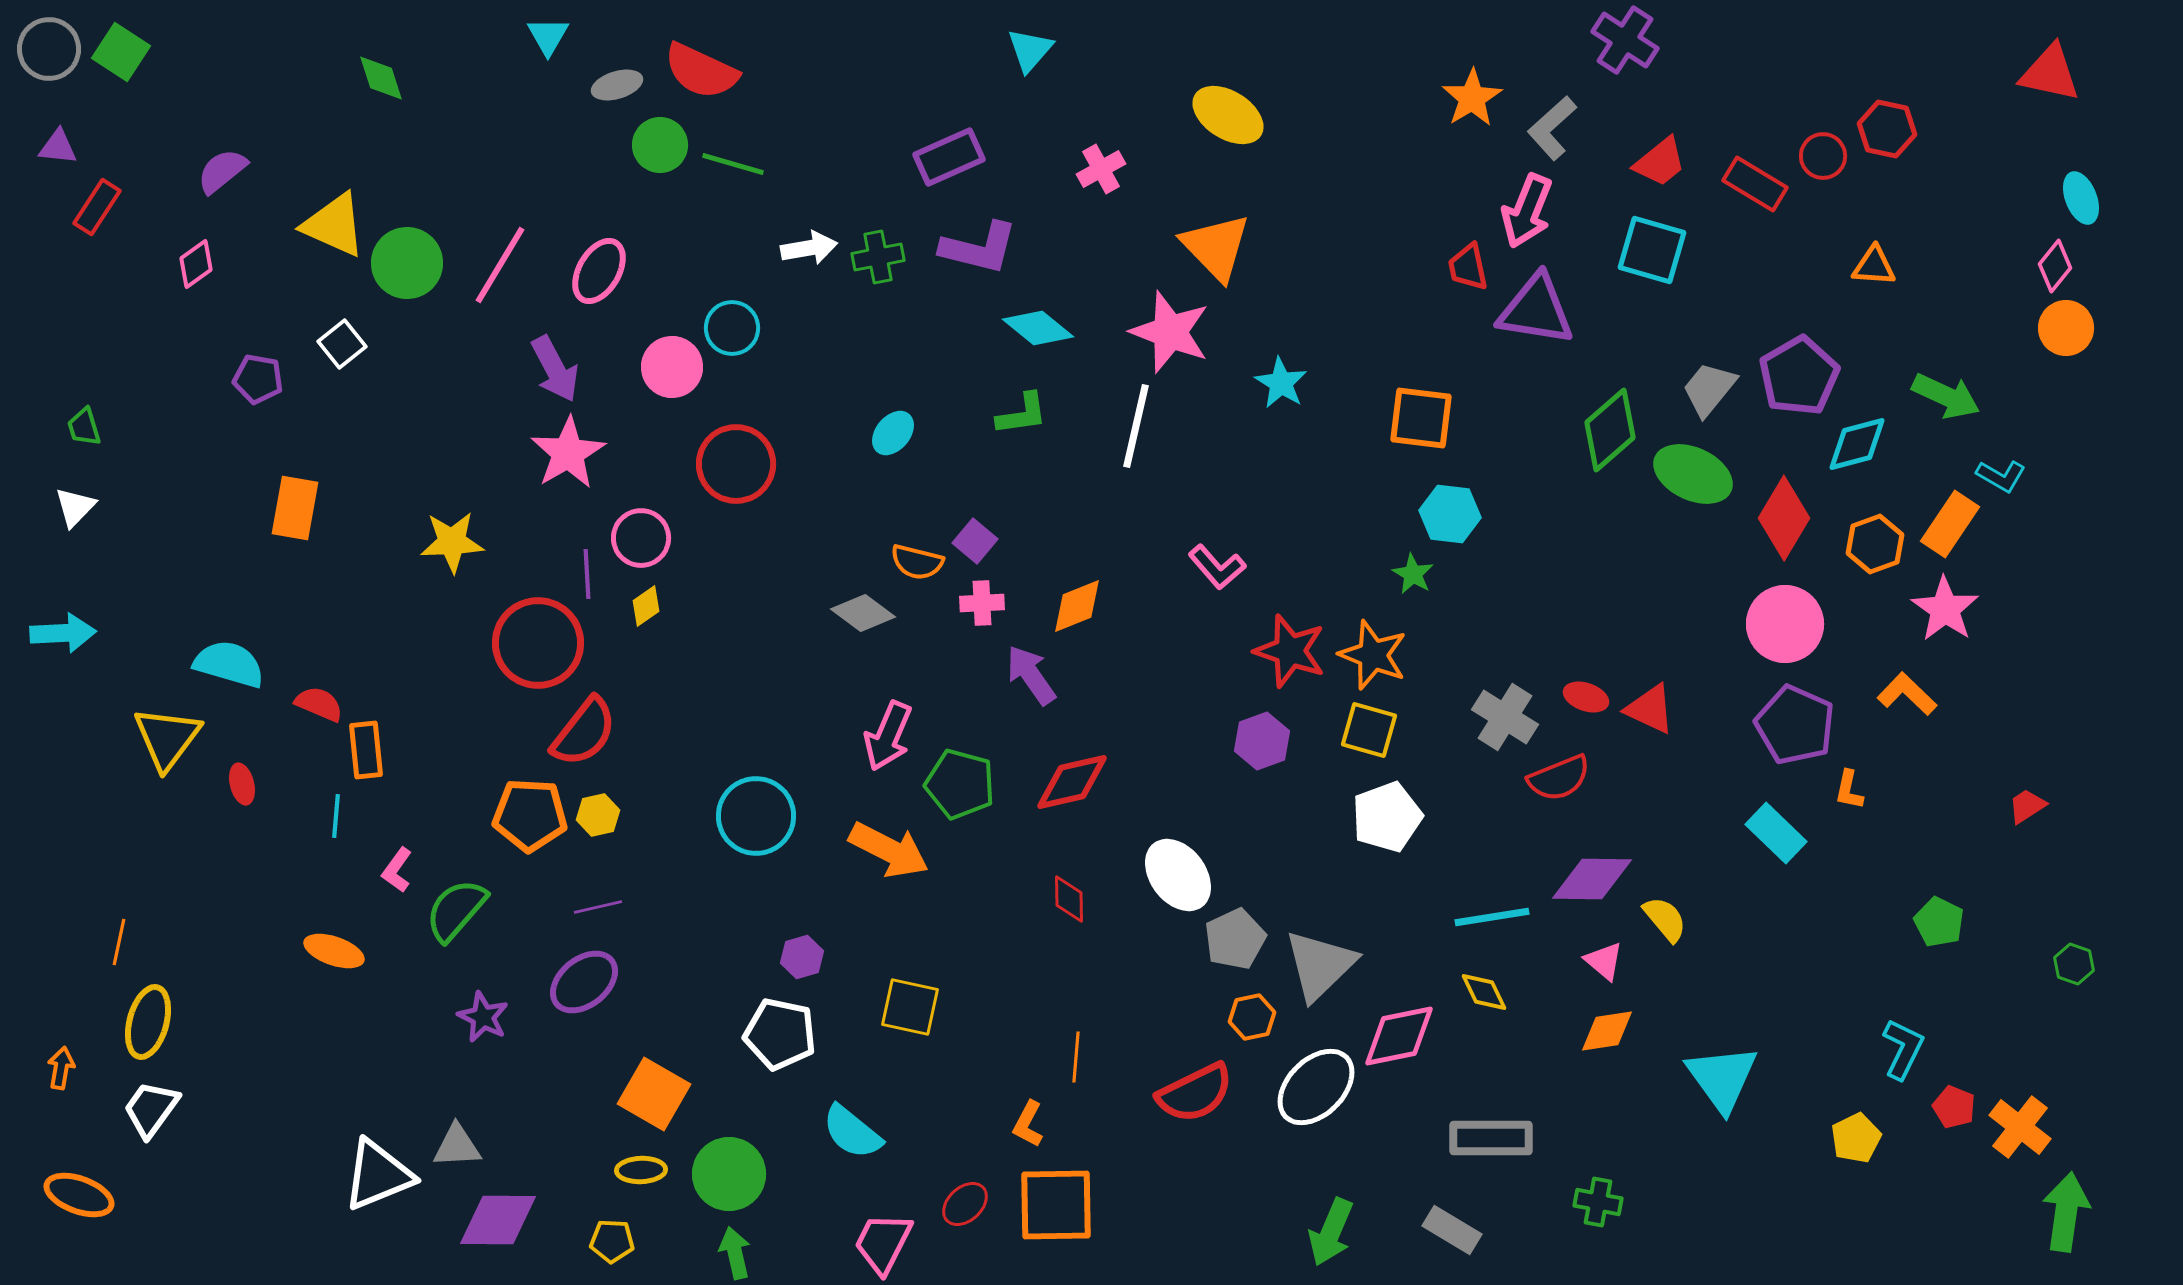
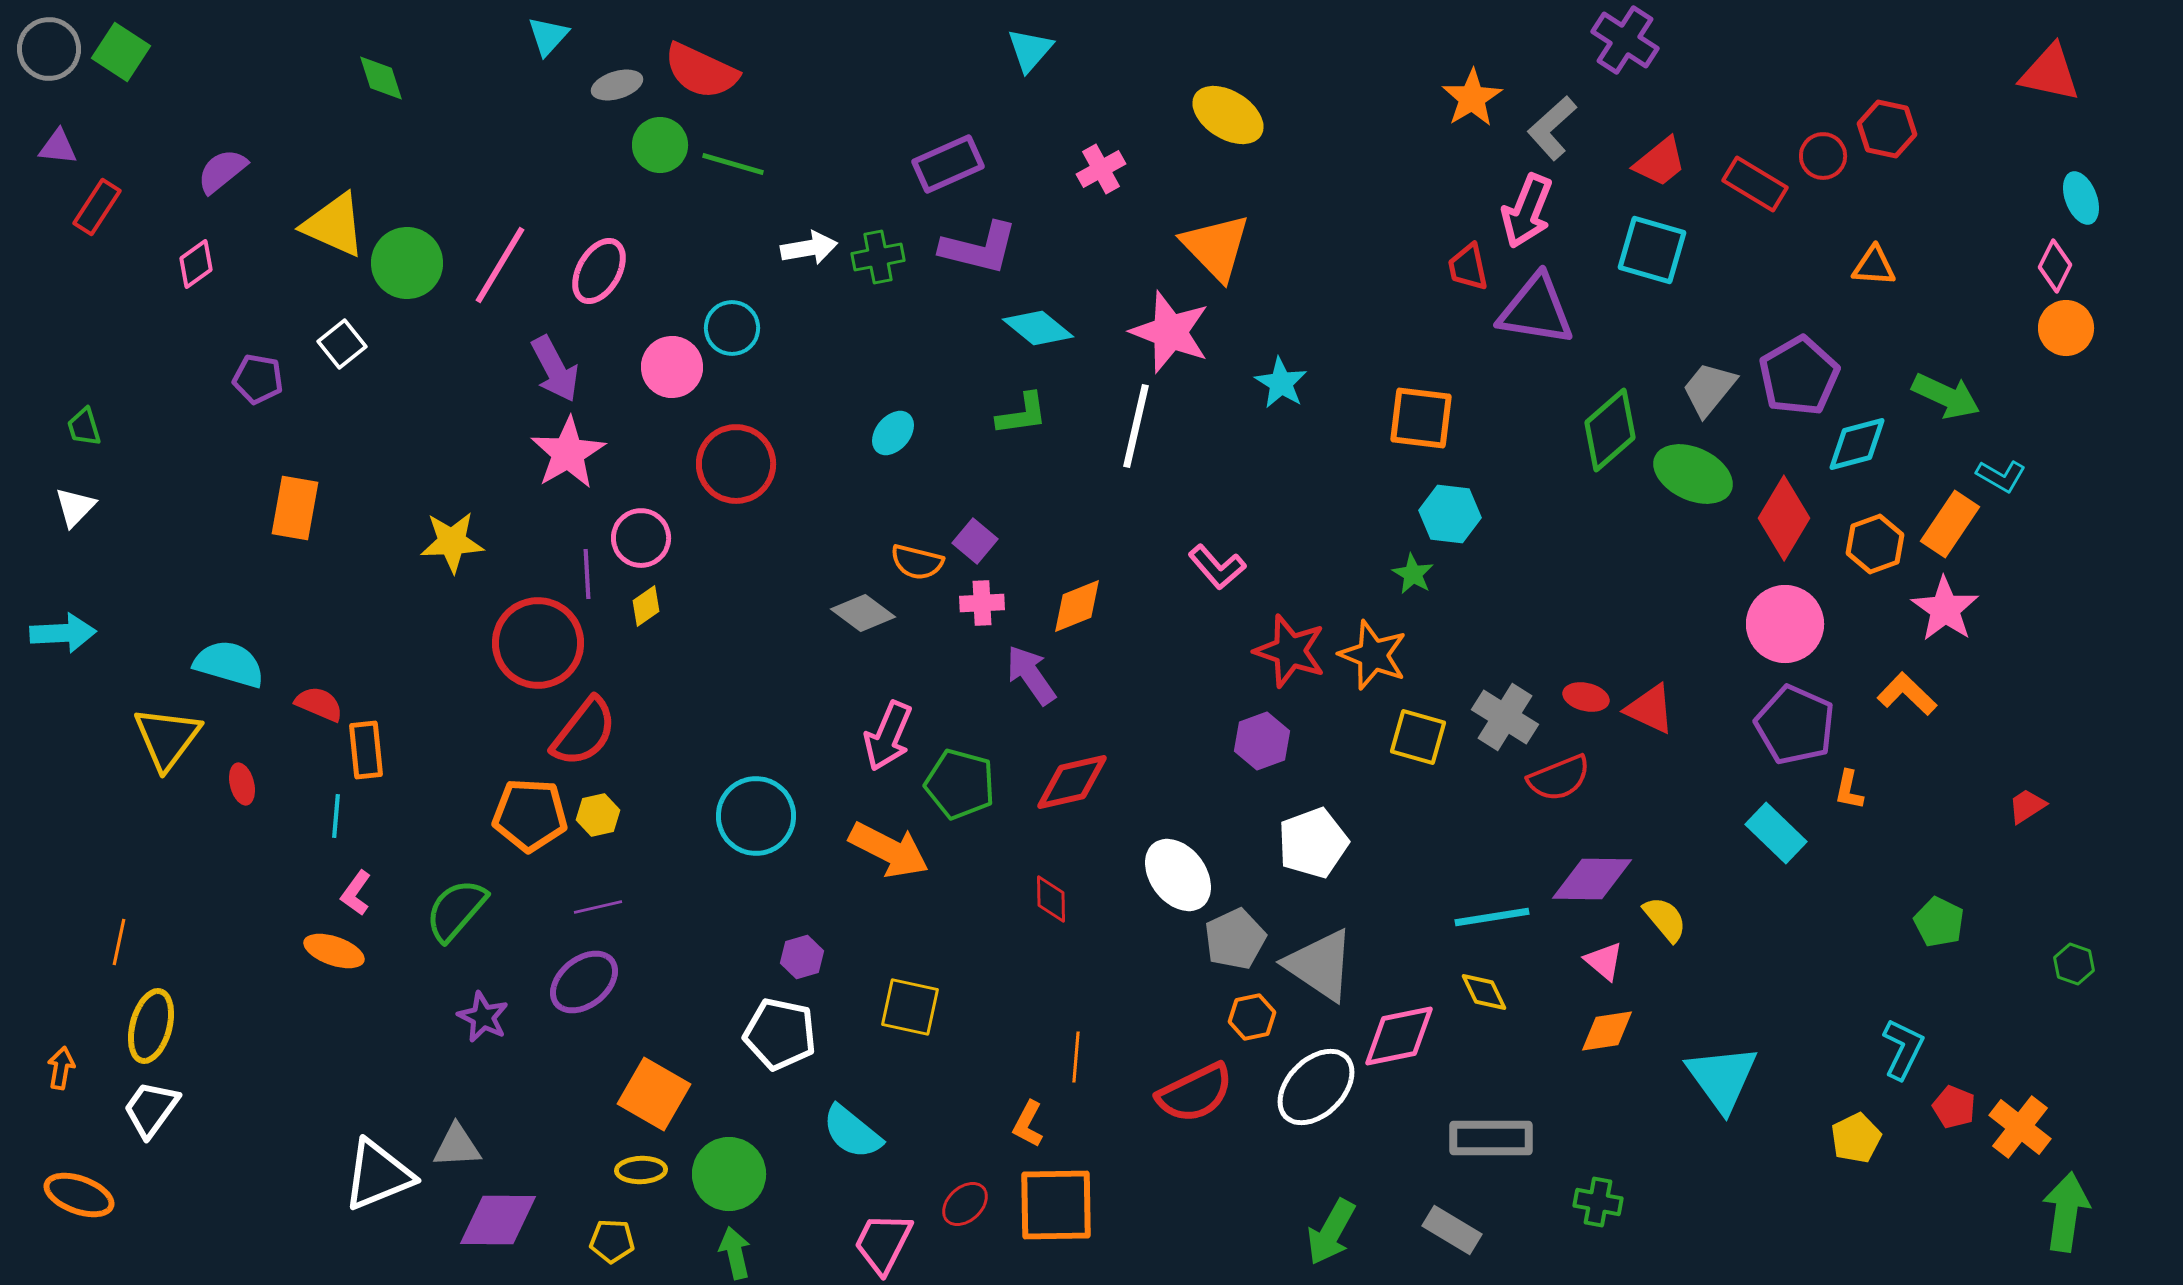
cyan triangle at (548, 36): rotated 12 degrees clockwise
purple rectangle at (949, 157): moved 1 px left, 7 px down
pink diamond at (2055, 266): rotated 12 degrees counterclockwise
red ellipse at (1586, 697): rotated 6 degrees counterclockwise
yellow square at (1369, 730): moved 49 px right, 7 px down
white pentagon at (1387, 817): moved 74 px left, 26 px down
pink L-shape at (397, 870): moved 41 px left, 23 px down
red diamond at (1069, 899): moved 18 px left
gray triangle at (1320, 965): rotated 42 degrees counterclockwise
yellow ellipse at (148, 1022): moved 3 px right, 4 px down
green arrow at (1331, 1232): rotated 6 degrees clockwise
